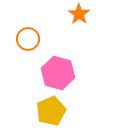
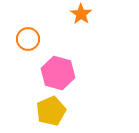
orange star: moved 2 px right
